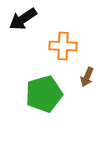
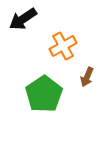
orange cross: rotated 32 degrees counterclockwise
green pentagon: rotated 18 degrees counterclockwise
